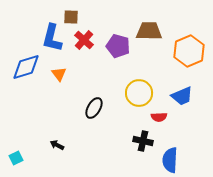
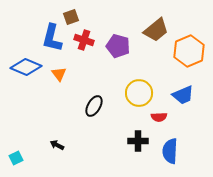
brown square: rotated 21 degrees counterclockwise
brown trapezoid: moved 7 px right, 1 px up; rotated 140 degrees clockwise
red cross: rotated 24 degrees counterclockwise
blue diamond: rotated 40 degrees clockwise
blue trapezoid: moved 1 px right, 1 px up
black ellipse: moved 2 px up
black cross: moved 5 px left; rotated 12 degrees counterclockwise
blue semicircle: moved 9 px up
